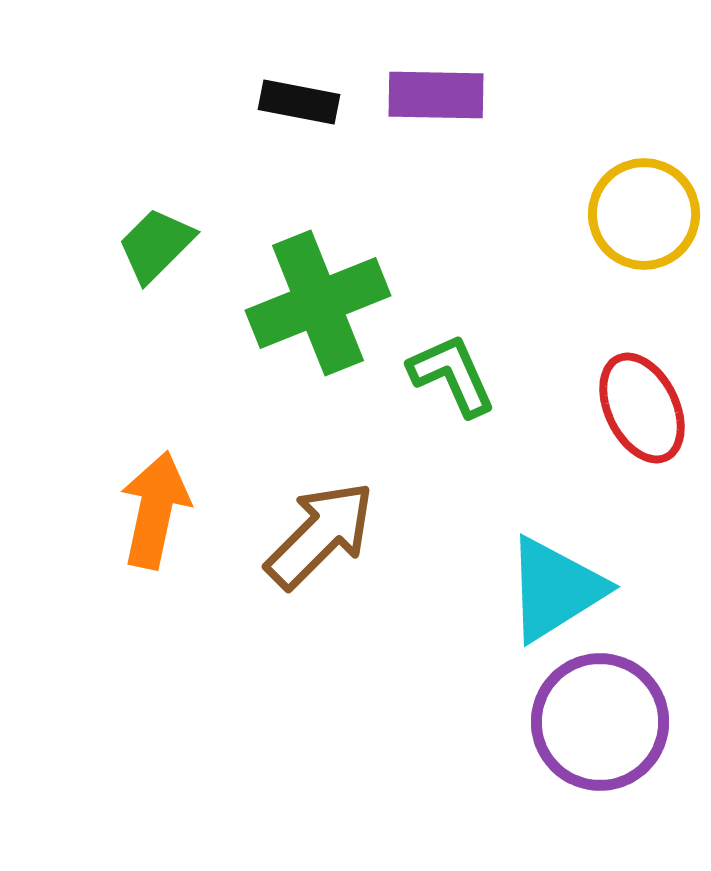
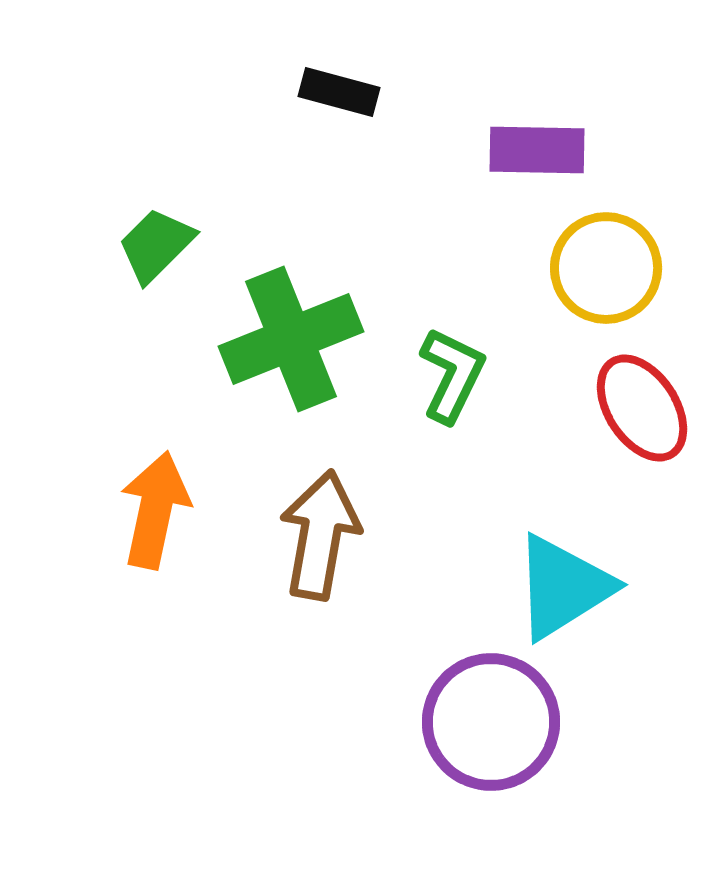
purple rectangle: moved 101 px right, 55 px down
black rectangle: moved 40 px right, 10 px up; rotated 4 degrees clockwise
yellow circle: moved 38 px left, 54 px down
green cross: moved 27 px left, 36 px down
green L-shape: rotated 50 degrees clockwise
red ellipse: rotated 7 degrees counterclockwise
brown arrow: rotated 35 degrees counterclockwise
cyan triangle: moved 8 px right, 2 px up
purple circle: moved 109 px left
